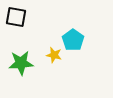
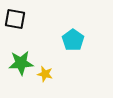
black square: moved 1 px left, 2 px down
yellow star: moved 9 px left, 19 px down
